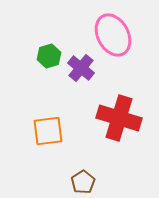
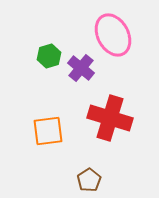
red cross: moved 9 px left
brown pentagon: moved 6 px right, 2 px up
